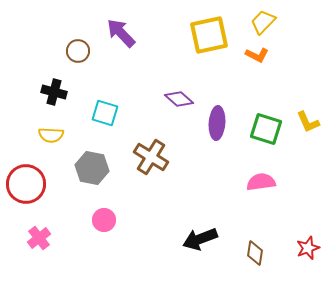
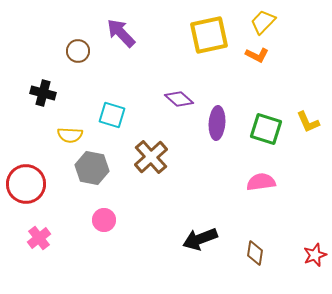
black cross: moved 11 px left, 1 px down
cyan square: moved 7 px right, 2 px down
yellow semicircle: moved 19 px right
brown cross: rotated 16 degrees clockwise
red star: moved 7 px right, 7 px down
